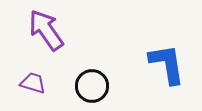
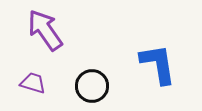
purple arrow: moved 1 px left
blue L-shape: moved 9 px left
